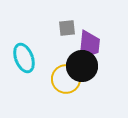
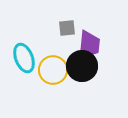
yellow circle: moved 13 px left, 9 px up
